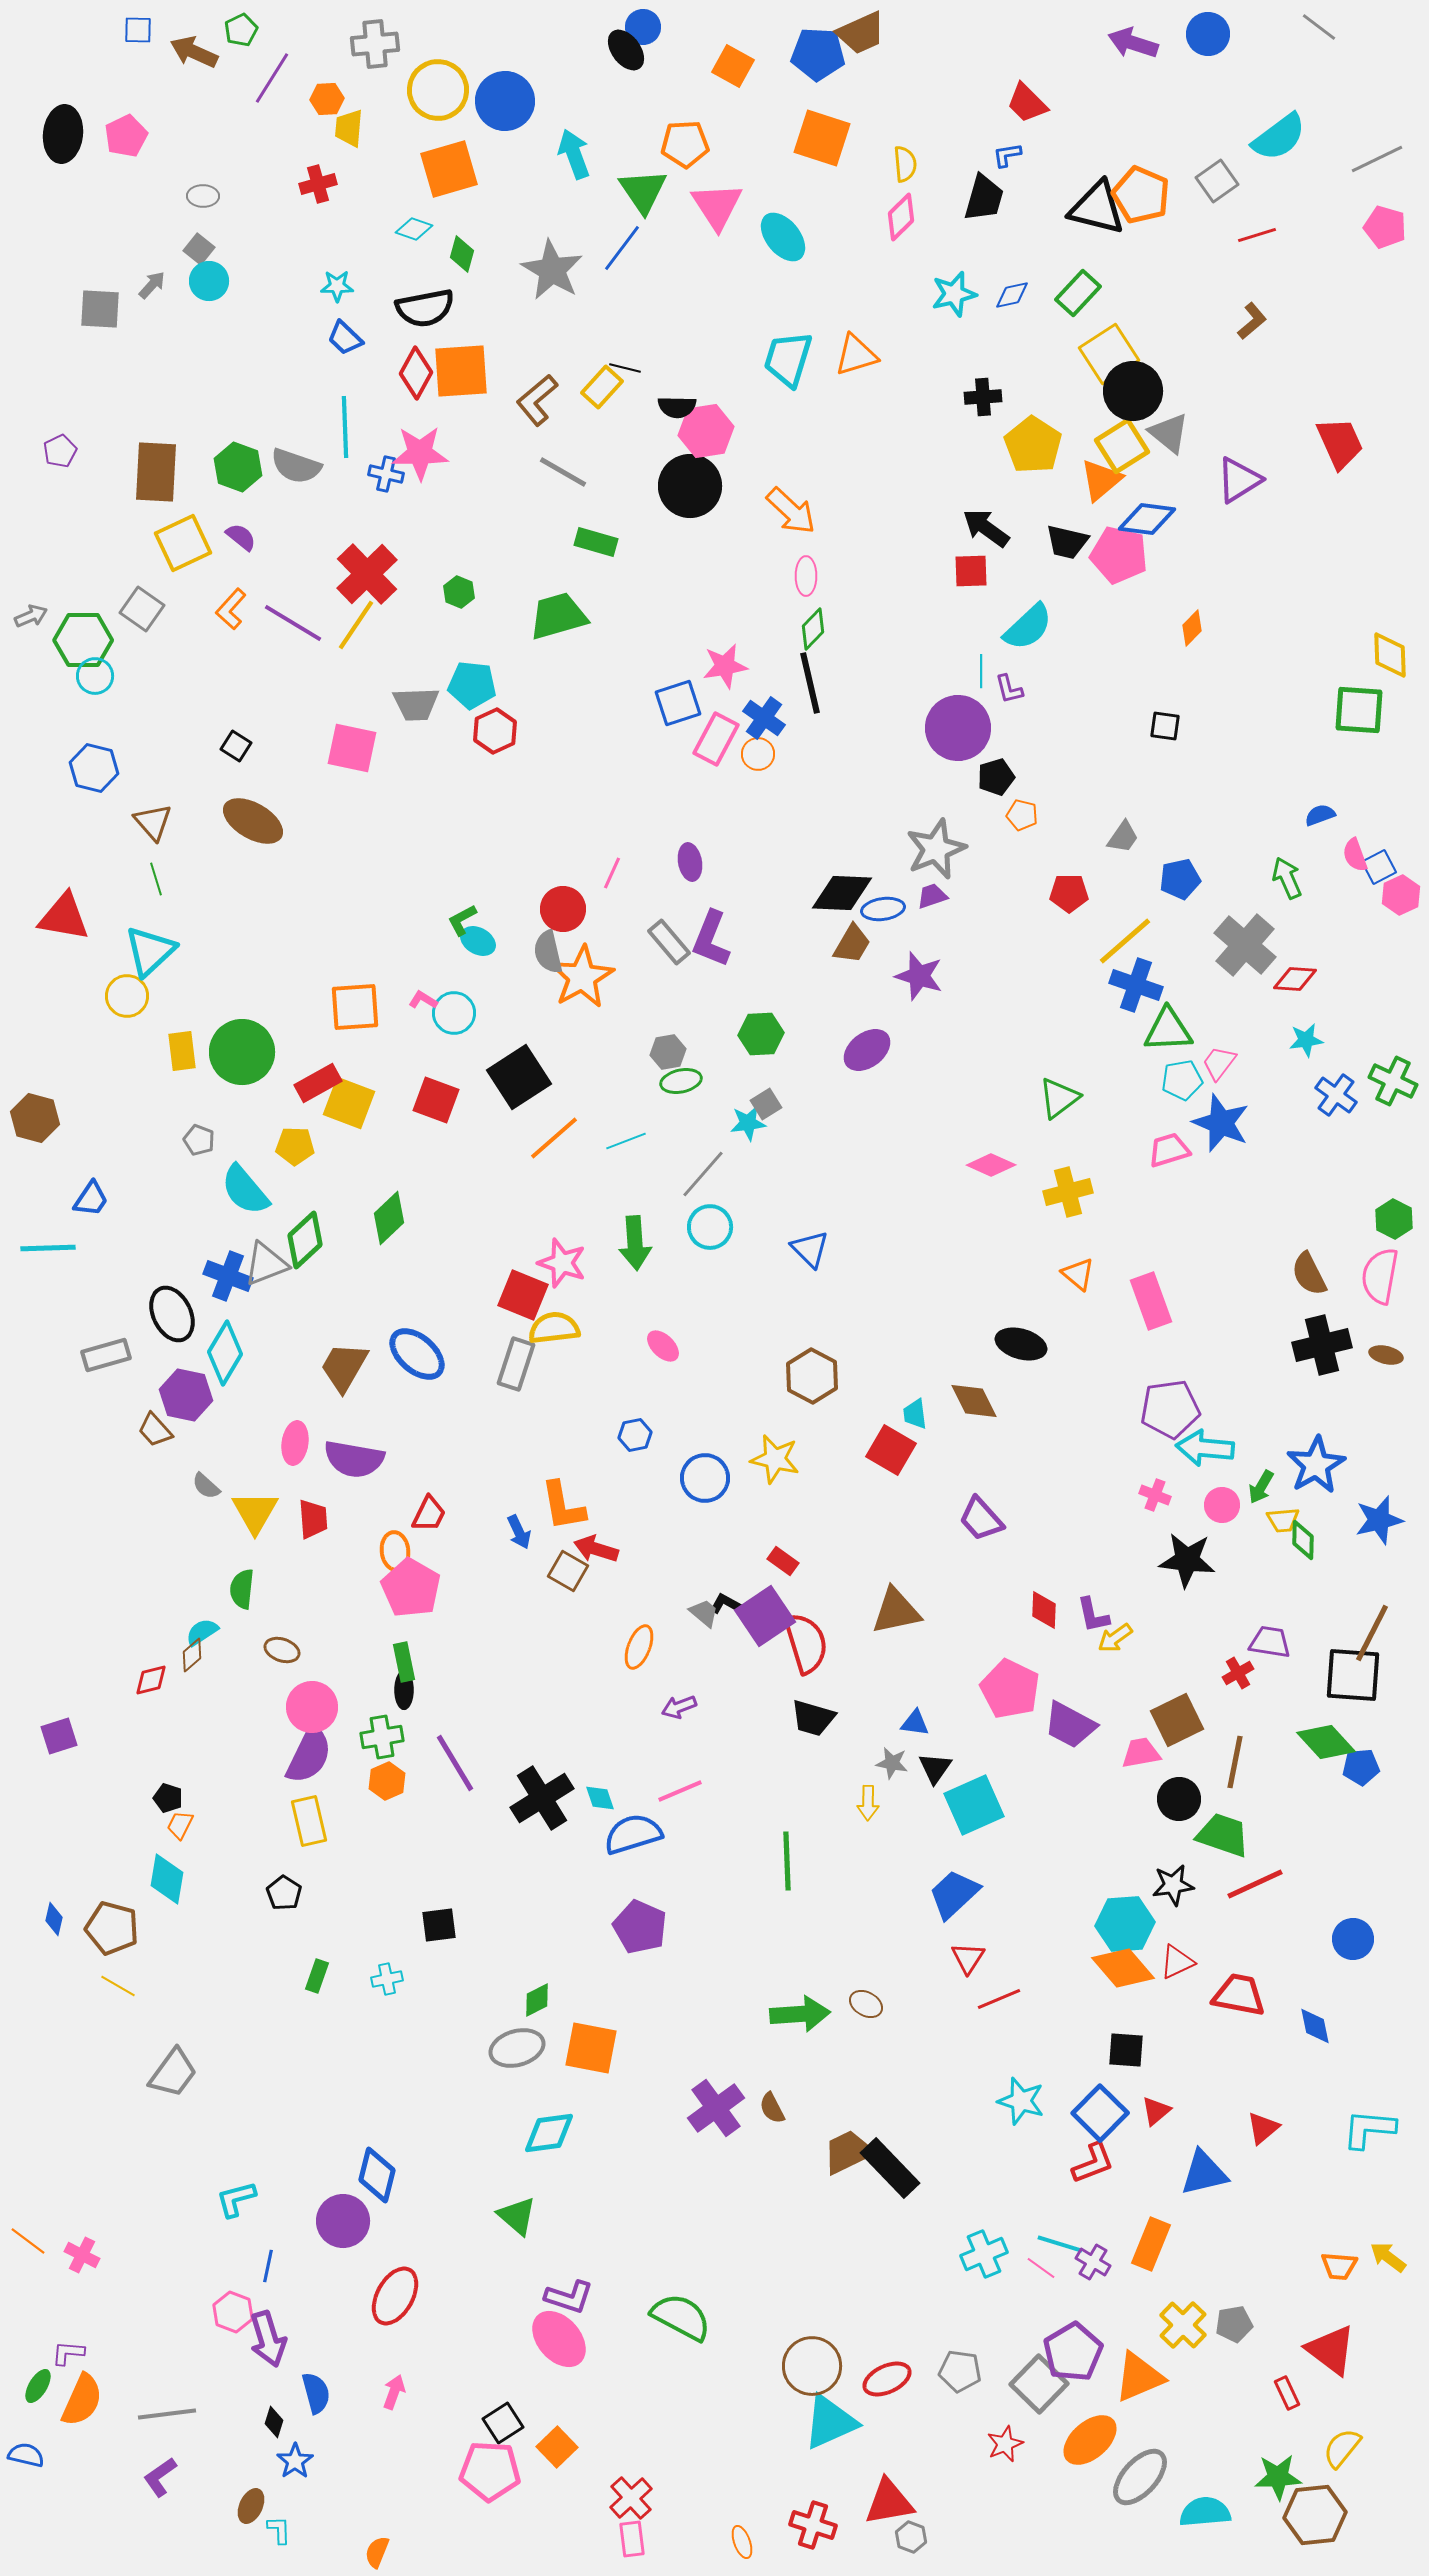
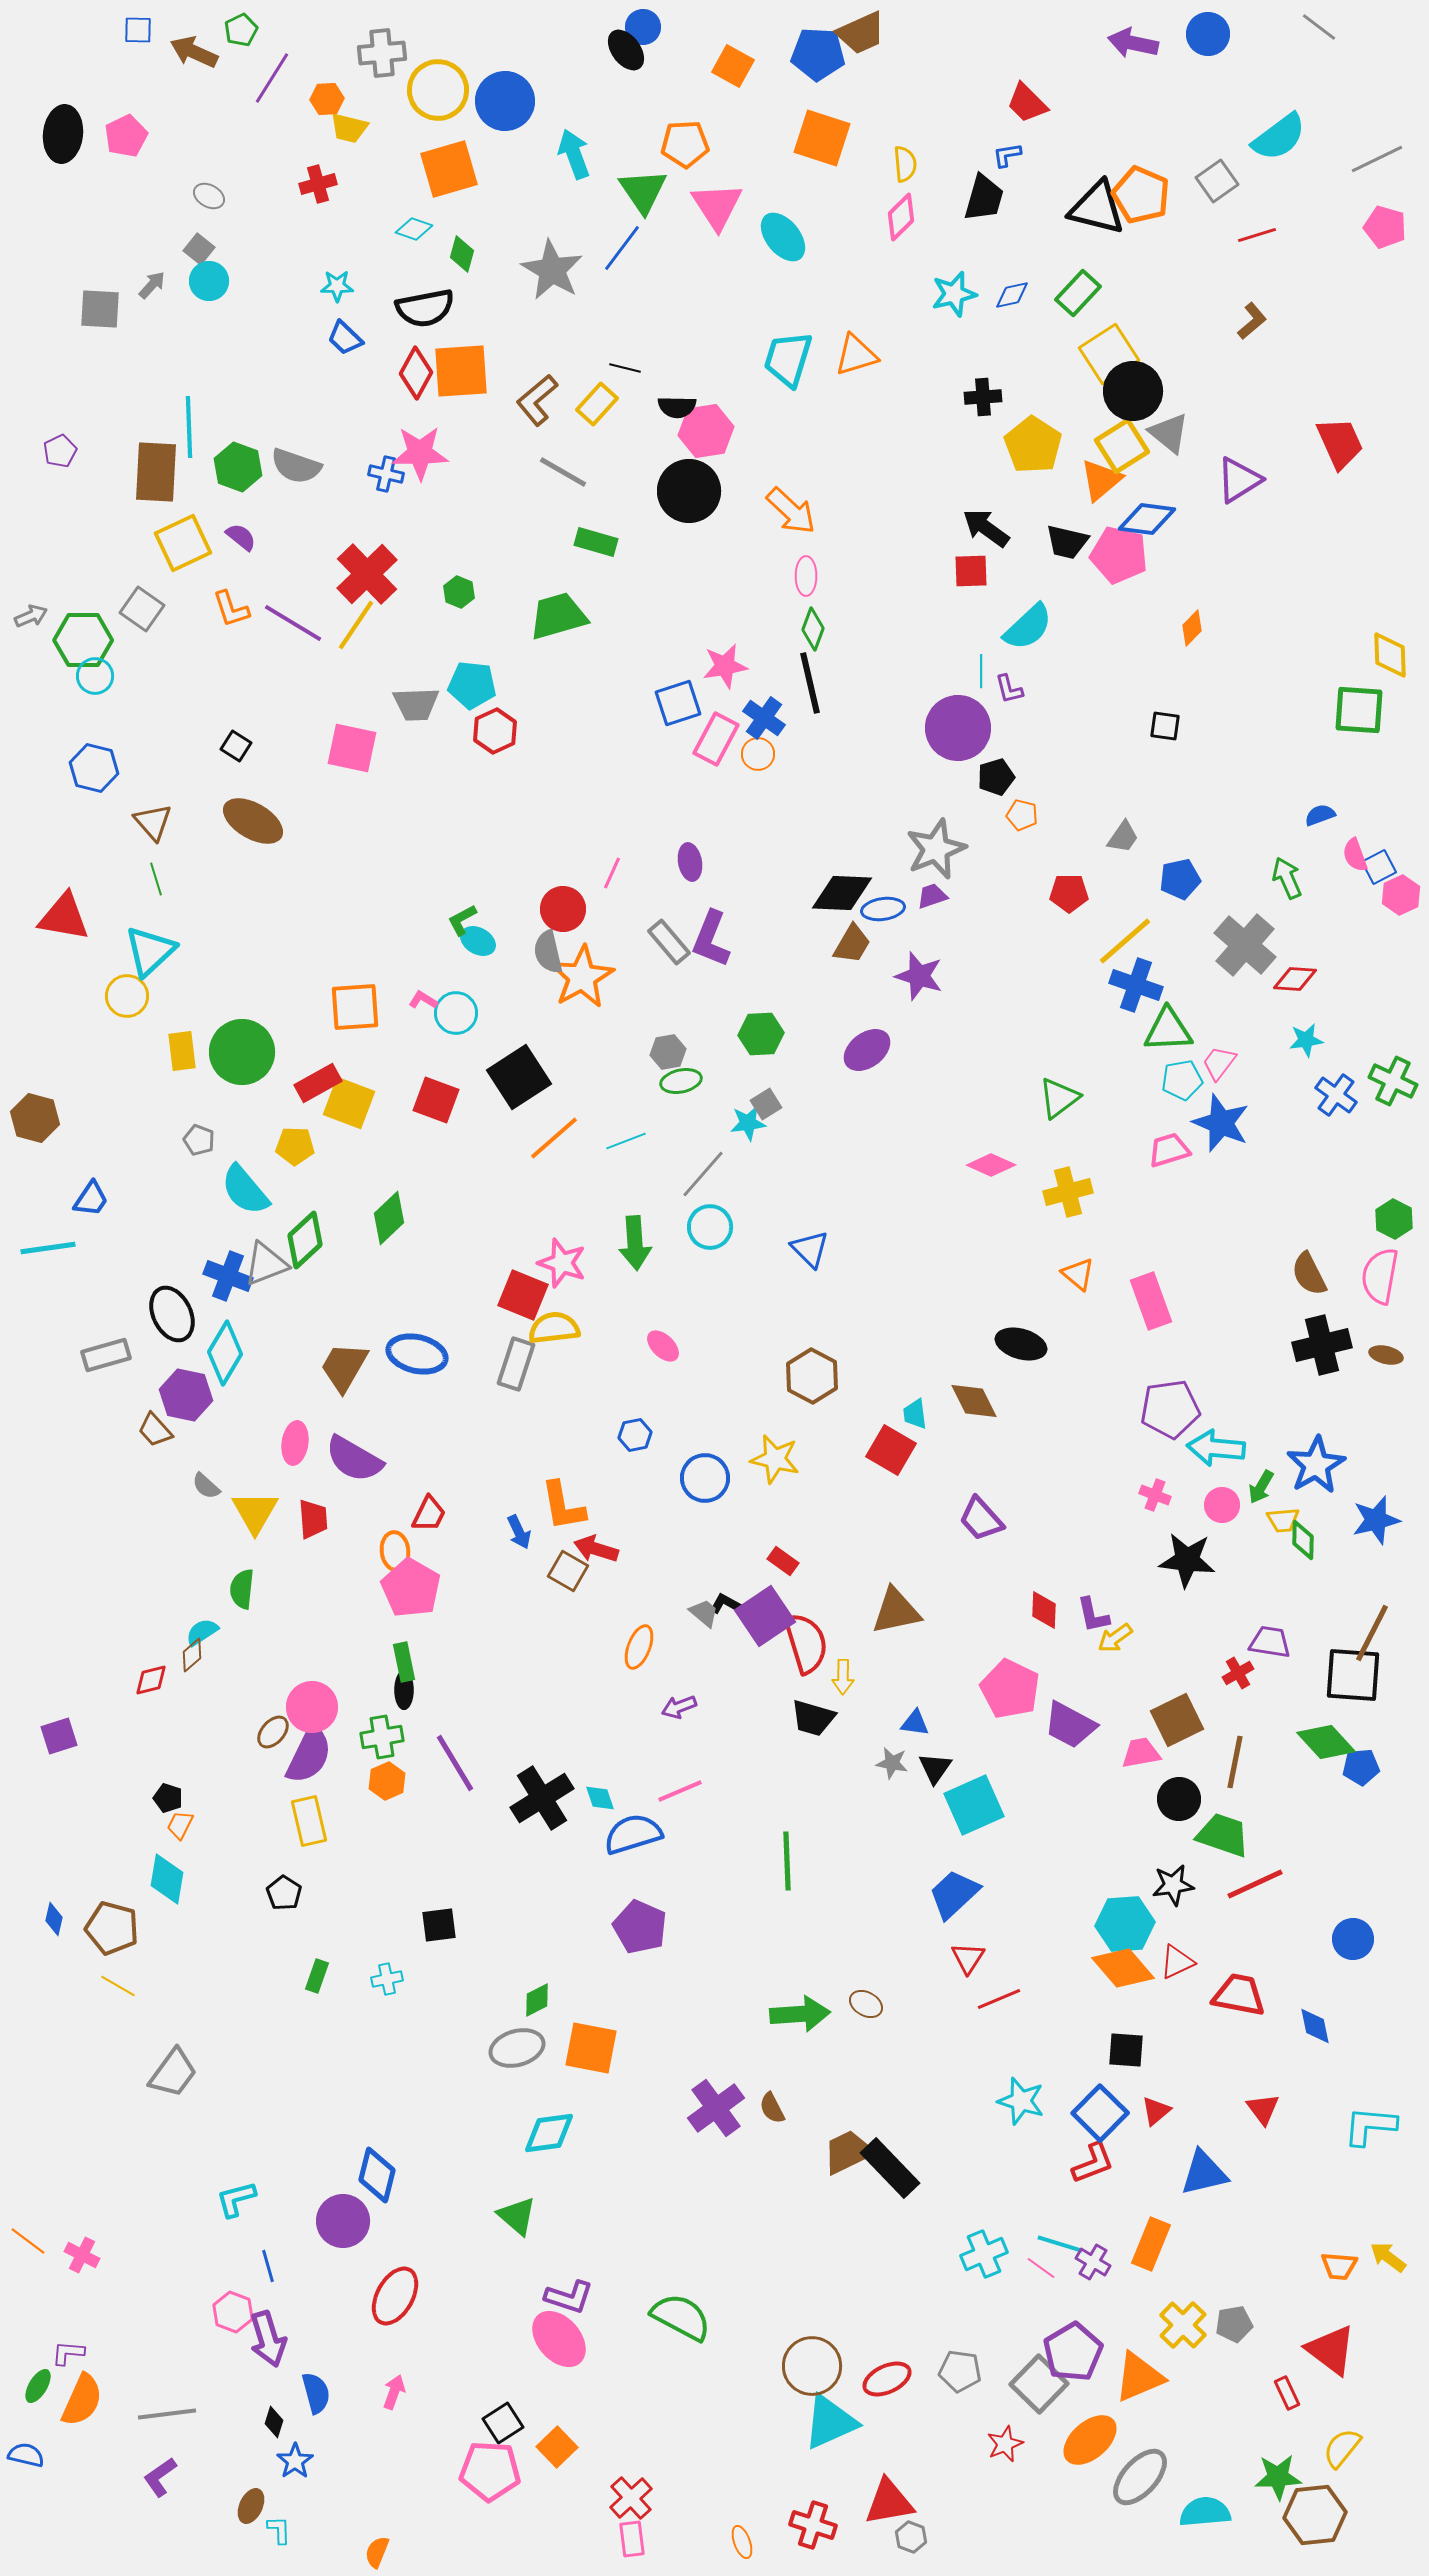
purple arrow at (1133, 43): rotated 6 degrees counterclockwise
gray cross at (375, 44): moved 7 px right, 9 px down
yellow trapezoid at (349, 128): rotated 81 degrees counterclockwise
gray ellipse at (203, 196): moved 6 px right; rotated 28 degrees clockwise
yellow rectangle at (602, 387): moved 5 px left, 17 px down
cyan line at (345, 427): moved 156 px left
black circle at (690, 486): moved 1 px left, 5 px down
orange L-shape at (231, 609): rotated 60 degrees counterclockwise
green diamond at (813, 629): rotated 24 degrees counterclockwise
cyan circle at (454, 1013): moved 2 px right
cyan line at (48, 1248): rotated 6 degrees counterclockwise
blue ellipse at (417, 1354): rotated 28 degrees counterclockwise
cyan arrow at (1205, 1448): moved 11 px right
purple semicircle at (354, 1459): rotated 20 degrees clockwise
blue star at (1379, 1520): moved 3 px left
brown ellipse at (282, 1650): moved 9 px left, 82 px down; rotated 68 degrees counterclockwise
yellow arrow at (868, 1803): moved 25 px left, 126 px up
red triangle at (1263, 2128): moved 19 px up; rotated 27 degrees counterclockwise
cyan L-shape at (1369, 2129): moved 1 px right, 3 px up
blue line at (268, 2266): rotated 28 degrees counterclockwise
